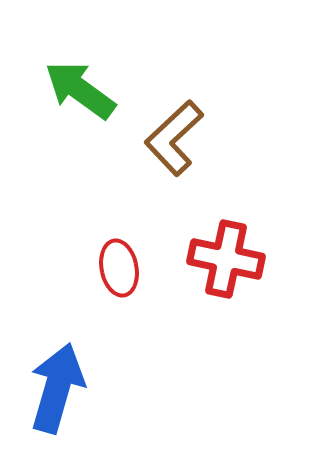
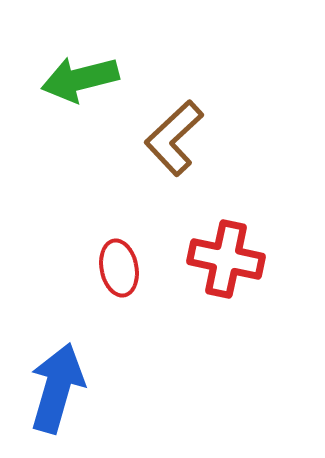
green arrow: moved 11 px up; rotated 50 degrees counterclockwise
